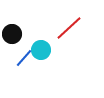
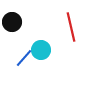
red line: moved 2 px right, 1 px up; rotated 60 degrees counterclockwise
black circle: moved 12 px up
